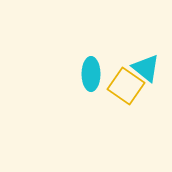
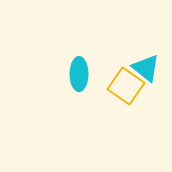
cyan ellipse: moved 12 px left
